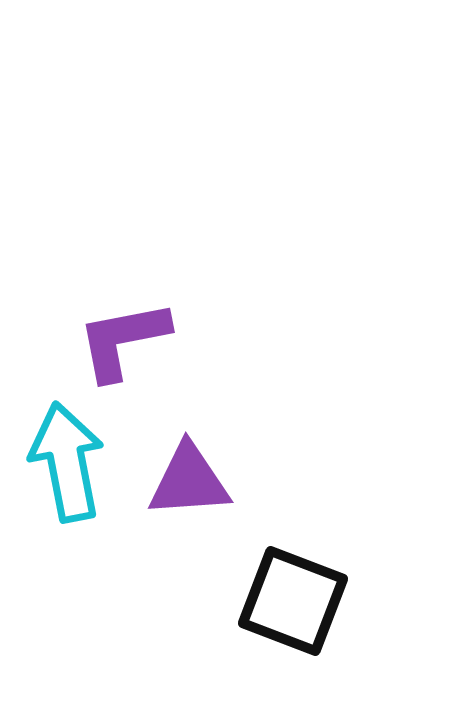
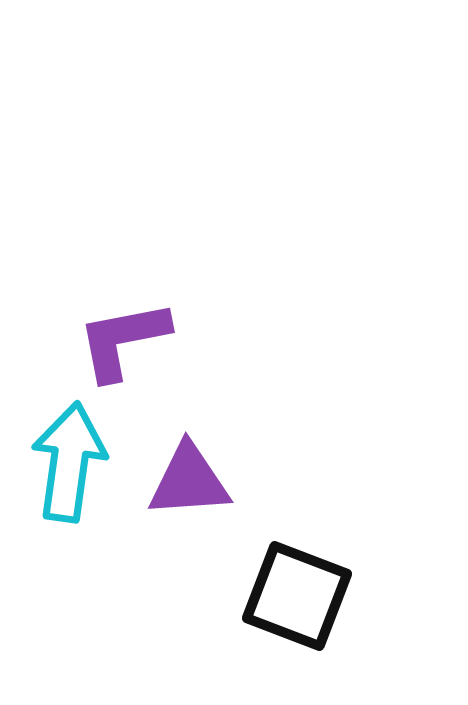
cyan arrow: moved 2 px right; rotated 19 degrees clockwise
black square: moved 4 px right, 5 px up
